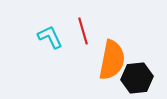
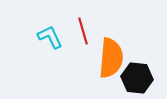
orange semicircle: moved 1 px left, 2 px up; rotated 6 degrees counterclockwise
black hexagon: rotated 12 degrees clockwise
